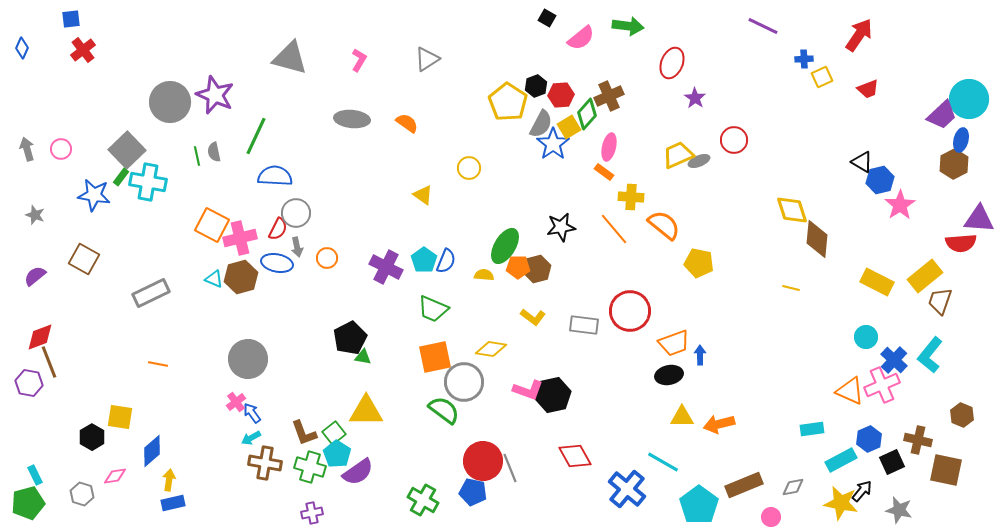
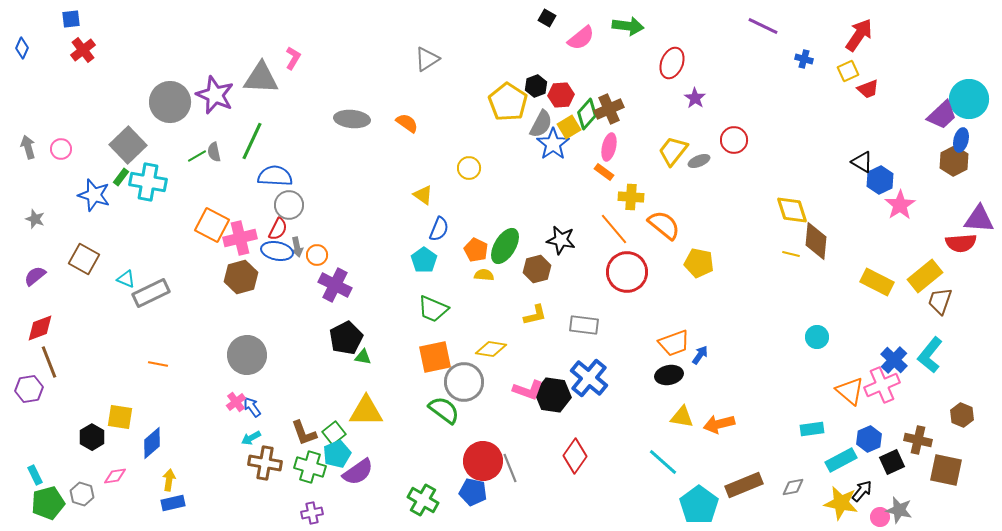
gray triangle at (290, 58): moved 29 px left, 20 px down; rotated 12 degrees counterclockwise
blue cross at (804, 59): rotated 18 degrees clockwise
pink L-shape at (359, 60): moved 66 px left, 2 px up
yellow square at (822, 77): moved 26 px right, 6 px up
brown cross at (609, 96): moved 13 px down
green line at (256, 136): moved 4 px left, 5 px down
gray arrow at (27, 149): moved 1 px right, 2 px up
gray square at (127, 150): moved 1 px right, 5 px up
yellow trapezoid at (678, 155): moved 5 px left, 4 px up; rotated 28 degrees counterclockwise
green line at (197, 156): rotated 72 degrees clockwise
brown hexagon at (954, 164): moved 3 px up
blue hexagon at (880, 180): rotated 12 degrees counterclockwise
blue star at (94, 195): rotated 8 degrees clockwise
gray circle at (296, 213): moved 7 px left, 8 px up
gray star at (35, 215): moved 4 px down
black star at (561, 227): moved 13 px down; rotated 20 degrees clockwise
brown diamond at (817, 239): moved 1 px left, 2 px down
orange circle at (327, 258): moved 10 px left, 3 px up
blue semicircle at (446, 261): moved 7 px left, 32 px up
blue ellipse at (277, 263): moved 12 px up
purple cross at (386, 267): moved 51 px left, 18 px down
orange pentagon at (518, 267): moved 42 px left, 17 px up; rotated 25 degrees clockwise
cyan triangle at (214, 279): moved 88 px left
yellow line at (791, 288): moved 34 px up
red circle at (630, 311): moved 3 px left, 39 px up
yellow L-shape at (533, 317): moved 2 px right, 2 px up; rotated 50 degrees counterclockwise
red diamond at (40, 337): moved 9 px up
cyan circle at (866, 337): moved 49 px left
black pentagon at (350, 338): moved 4 px left
blue arrow at (700, 355): rotated 36 degrees clockwise
gray circle at (248, 359): moved 1 px left, 4 px up
purple hexagon at (29, 383): moved 6 px down; rotated 20 degrees counterclockwise
orange triangle at (850, 391): rotated 16 degrees clockwise
black hexagon at (553, 395): rotated 20 degrees clockwise
blue arrow at (252, 413): moved 6 px up
yellow triangle at (682, 417): rotated 10 degrees clockwise
blue diamond at (152, 451): moved 8 px up
cyan pentagon at (337, 454): rotated 16 degrees clockwise
red diamond at (575, 456): rotated 64 degrees clockwise
cyan line at (663, 462): rotated 12 degrees clockwise
blue cross at (627, 489): moved 38 px left, 111 px up
green pentagon at (28, 503): moved 20 px right
pink circle at (771, 517): moved 109 px right
